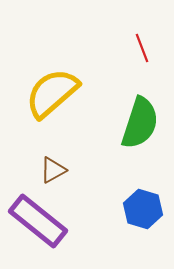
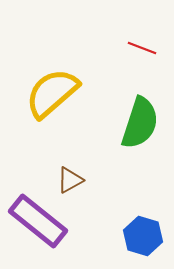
red line: rotated 48 degrees counterclockwise
brown triangle: moved 17 px right, 10 px down
blue hexagon: moved 27 px down
